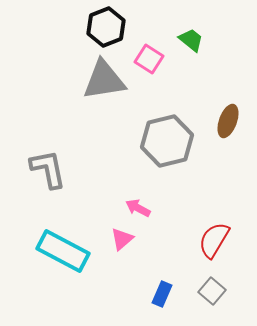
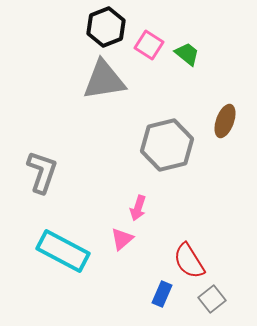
green trapezoid: moved 4 px left, 14 px down
pink square: moved 14 px up
brown ellipse: moved 3 px left
gray hexagon: moved 4 px down
gray L-shape: moved 6 px left, 3 px down; rotated 30 degrees clockwise
pink arrow: rotated 100 degrees counterclockwise
red semicircle: moved 25 px left, 21 px down; rotated 63 degrees counterclockwise
gray square: moved 8 px down; rotated 12 degrees clockwise
